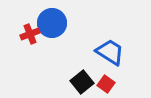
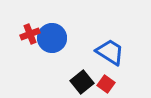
blue circle: moved 15 px down
